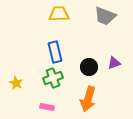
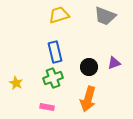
yellow trapezoid: moved 1 px down; rotated 15 degrees counterclockwise
